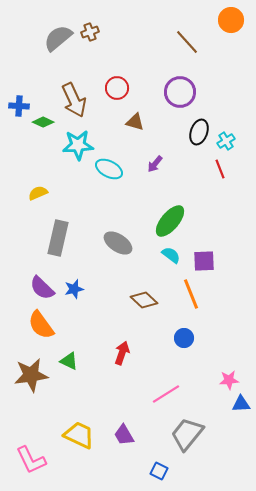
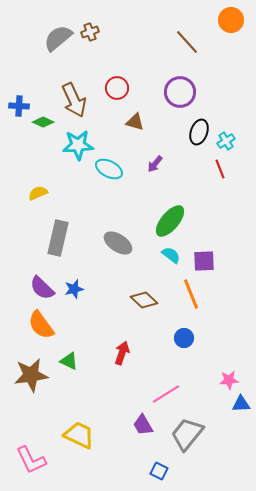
purple trapezoid: moved 19 px right, 10 px up
